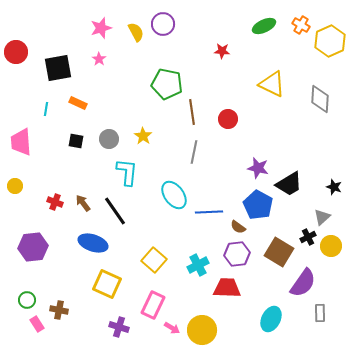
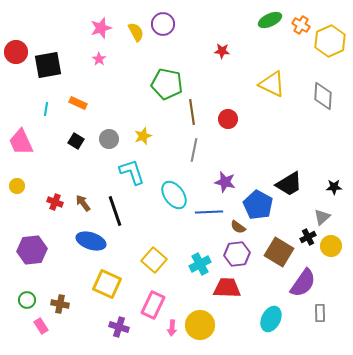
green ellipse at (264, 26): moved 6 px right, 6 px up
black square at (58, 68): moved 10 px left, 3 px up
gray diamond at (320, 99): moved 3 px right, 3 px up
yellow star at (143, 136): rotated 18 degrees clockwise
black square at (76, 141): rotated 21 degrees clockwise
pink trapezoid at (21, 142): rotated 20 degrees counterclockwise
gray line at (194, 152): moved 2 px up
purple star at (258, 168): moved 33 px left, 14 px down
cyan L-shape at (127, 172): moved 5 px right; rotated 24 degrees counterclockwise
yellow circle at (15, 186): moved 2 px right
black star at (334, 187): rotated 21 degrees counterclockwise
black line at (115, 211): rotated 16 degrees clockwise
blue ellipse at (93, 243): moved 2 px left, 2 px up
purple hexagon at (33, 247): moved 1 px left, 3 px down
cyan cross at (198, 265): moved 2 px right, 1 px up
brown cross at (59, 310): moved 1 px right, 6 px up
pink rectangle at (37, 324): moved 4 px right, 2 px down
pink arrow at (172, 328): rotated 63 degrees clockwise
yellow circle at (202, 330): moved 2 px left, 5 px up
